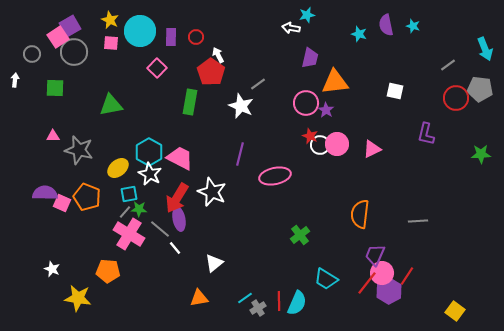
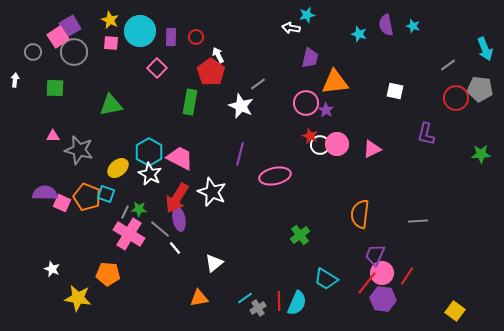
gray circle at (32, 54): moved 1 px right, 2 px up
cyan square at (129, 194): moved 23 px left; rotated 30 degrees clockwise
gray line at (125, 212): rotated 16 degrees counterclockwise
orange pentagon at (108, 271): moved 3 px down
purple hexagon at (389, 291): moved 6 px left, 8 px down; rotated 25 degrees counterclockwise
